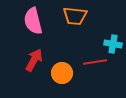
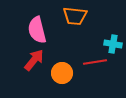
pink semicircle: moved 4 px right, 9 px down
red arrow: rotated 10 degrees clockwise
